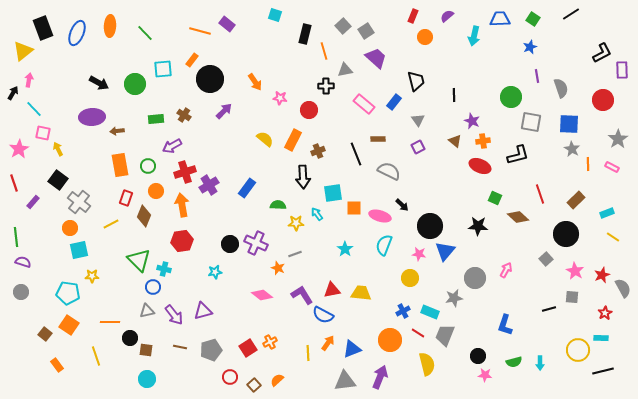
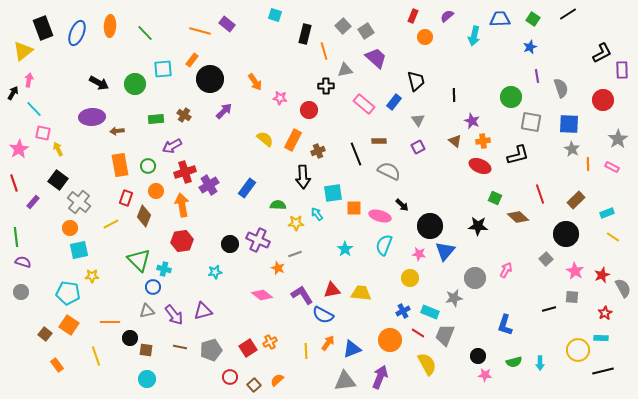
black line at (571, 14): moved 3 px left
brown rectangle at (378, 139): moved 1 px right, 2 px down
purple cross at (256, 243): moved 2 px right, 3 px up
yellow line at (308, 353): moved 2 px left, 2 px up
yellow semicircle at (427, 364): rotated 15 degrees counterclockwise
